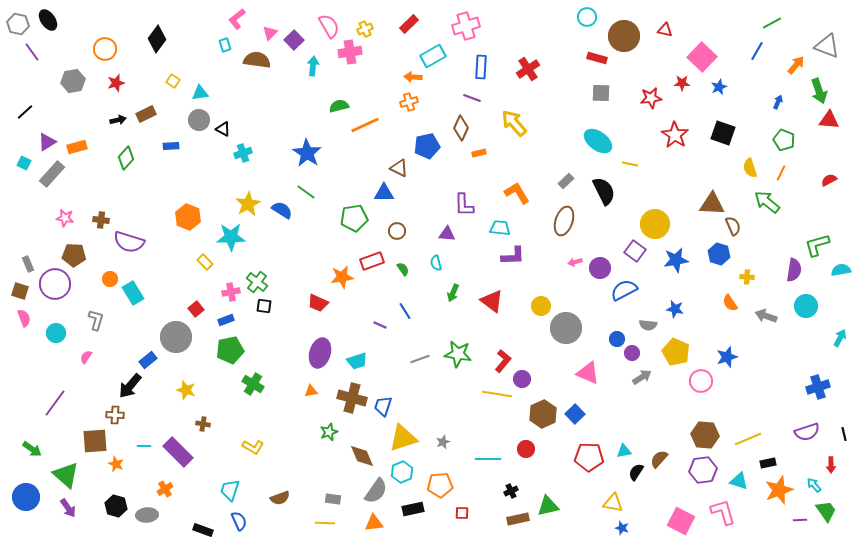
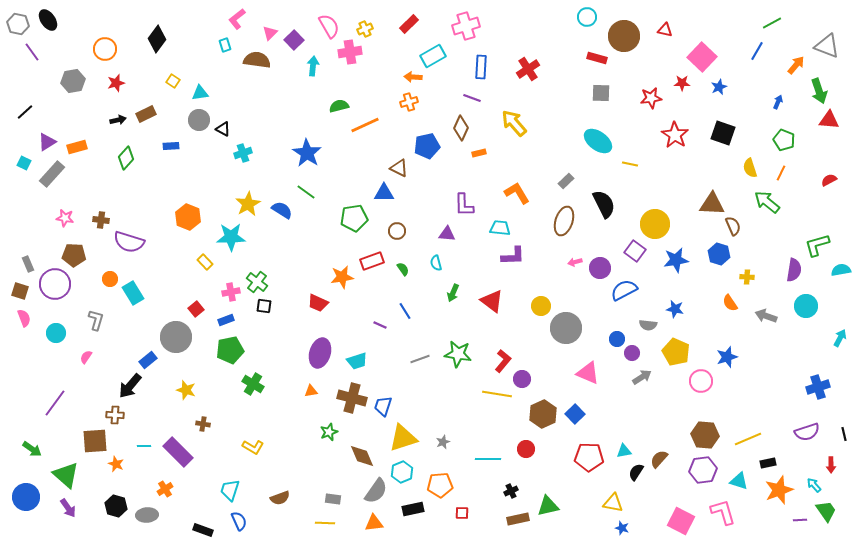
black semicircle at (604, 191): moved 13 px down
